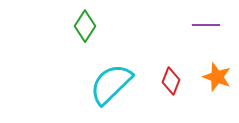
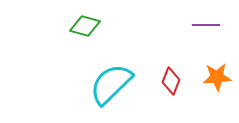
green diamond: rotated 72 degrees clockwise
orange star: rotated 24 degrees counterclockwise
